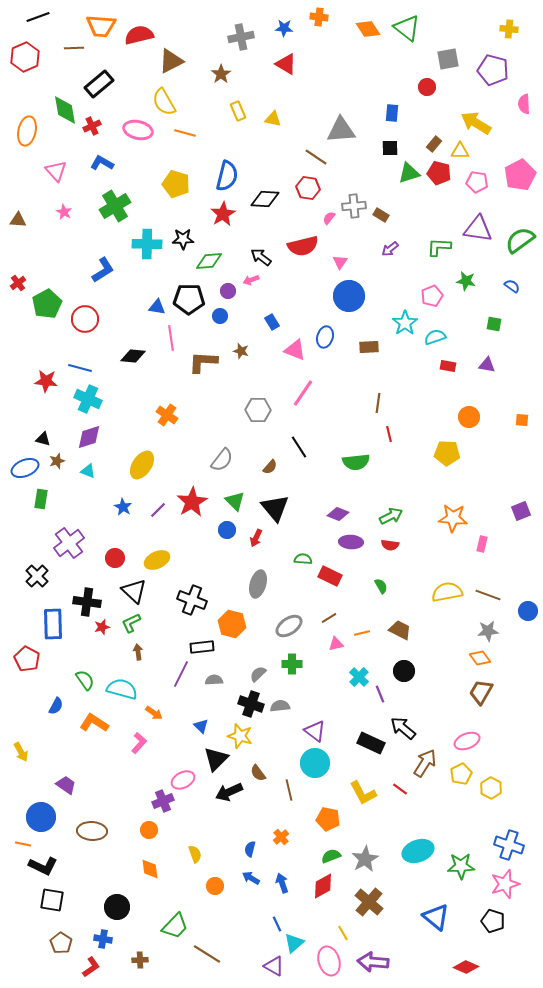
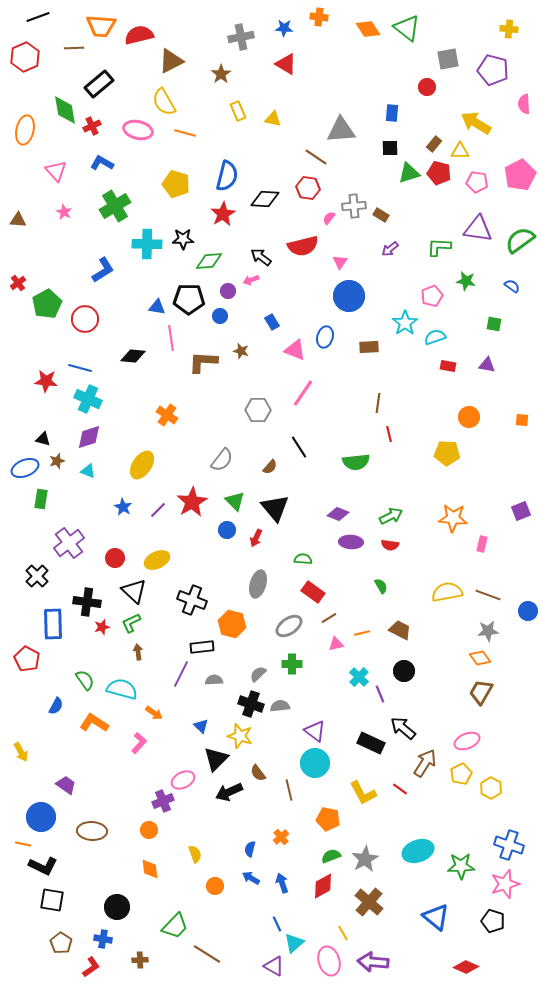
orange ellipse at (27, 131): moved 2 px left, 1 px up
red rectangle at (330, 576): moved 17 px left, 16 px down; rotated 10 degrees clockwise
